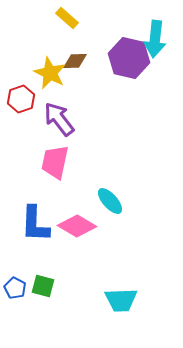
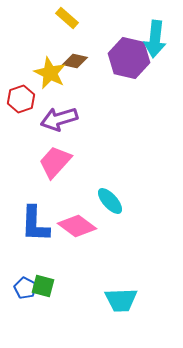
brown diamond: rotated 15 degrees clockwise
purple arrow: rotated 69 degrees counterclockwise
pink trapezoid: rotated 30 degrees clockwise
pink diamond: rotated 6 degrees clockwise
blue pentagon: moved 10 px right
